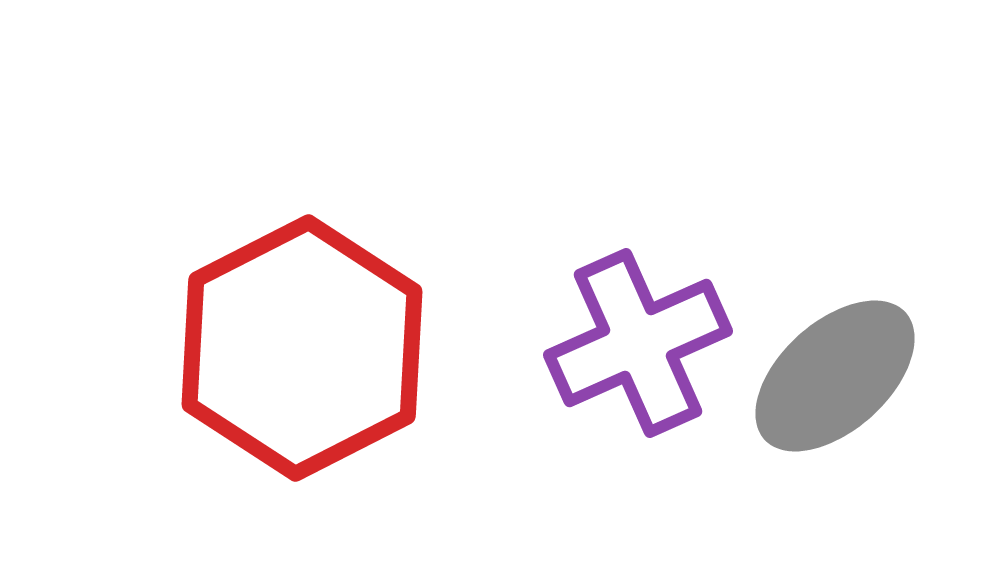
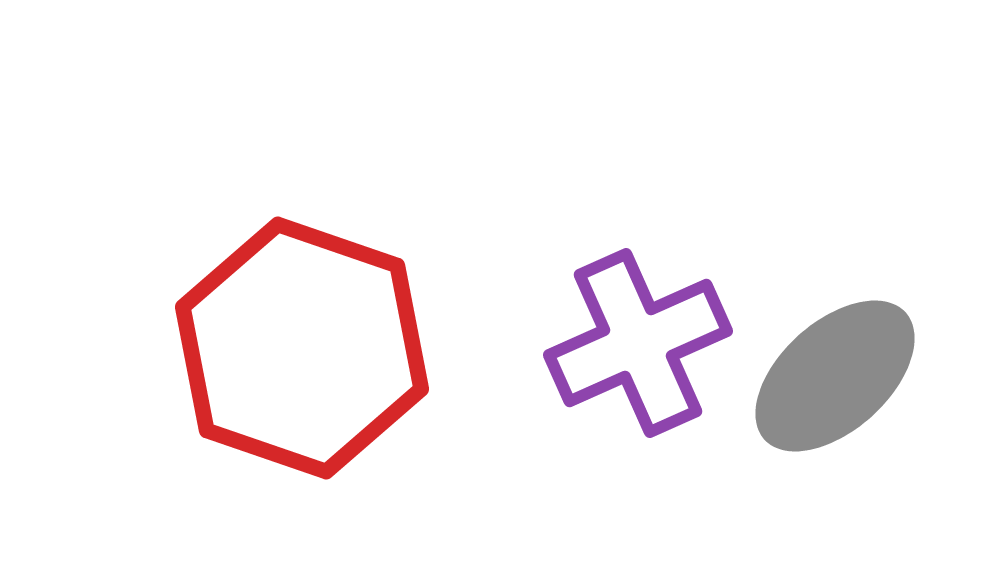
red hexagon: rotated 14 degrees counterclockwise
